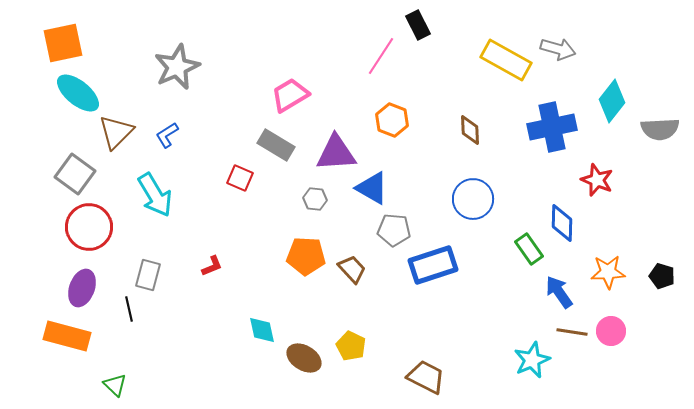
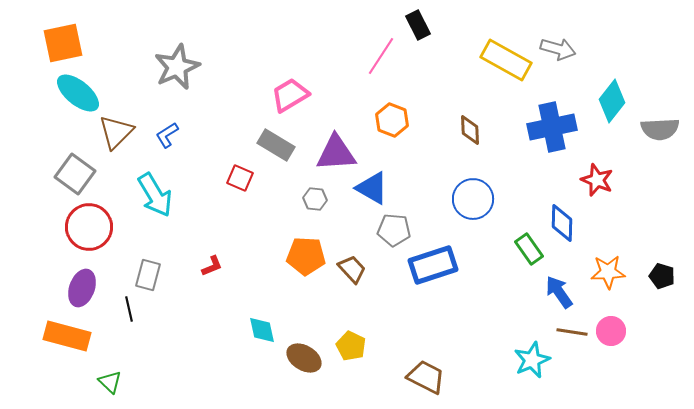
green triangle at (115, 385): moved 5 px left, 3 px up
